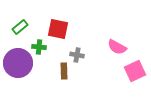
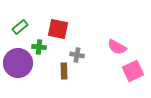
pink square: moved 2 px left
